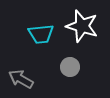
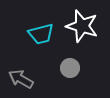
cyan trapezoid: rotated 8 degrees counterclockwise
gray circle: moved 1 px down
